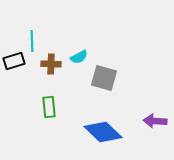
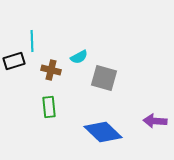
brown cross: moved 6 px down; rotated 12 degrees clockwise
